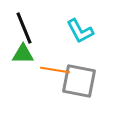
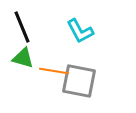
black line: moved 2 px left, 1 px up
green triangle: moved 4 px down; rotated 15 degrees clockwise
orange line: moved 1 px left, 1 px down
